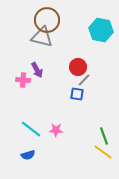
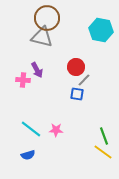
brown circle: moved 2 px up
red circle: moved 2 px left
